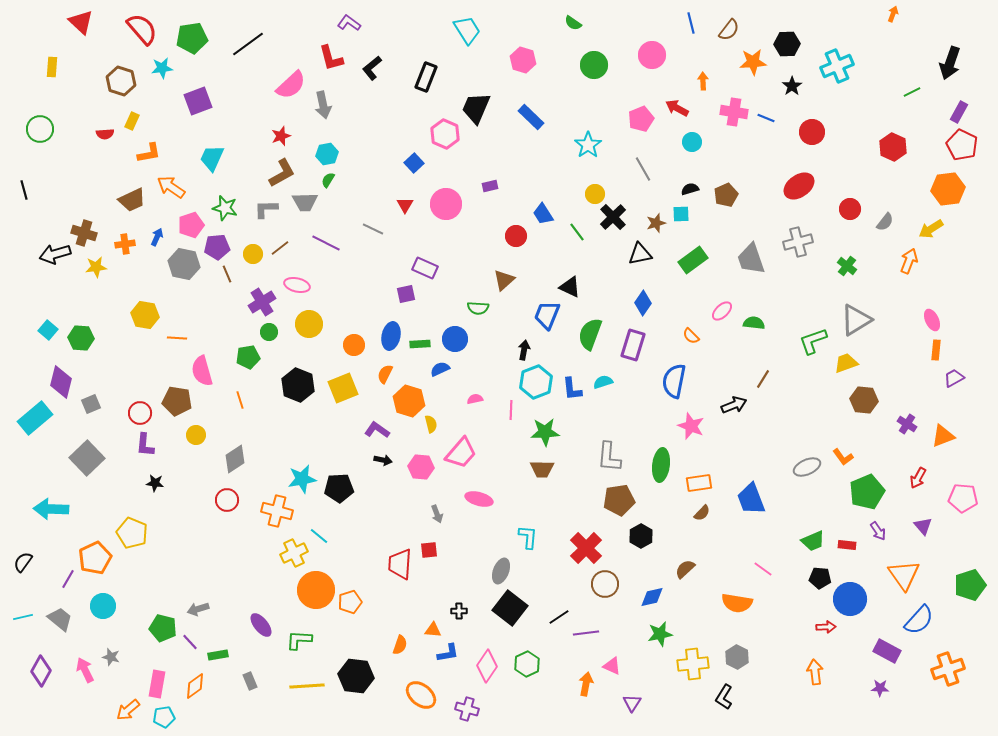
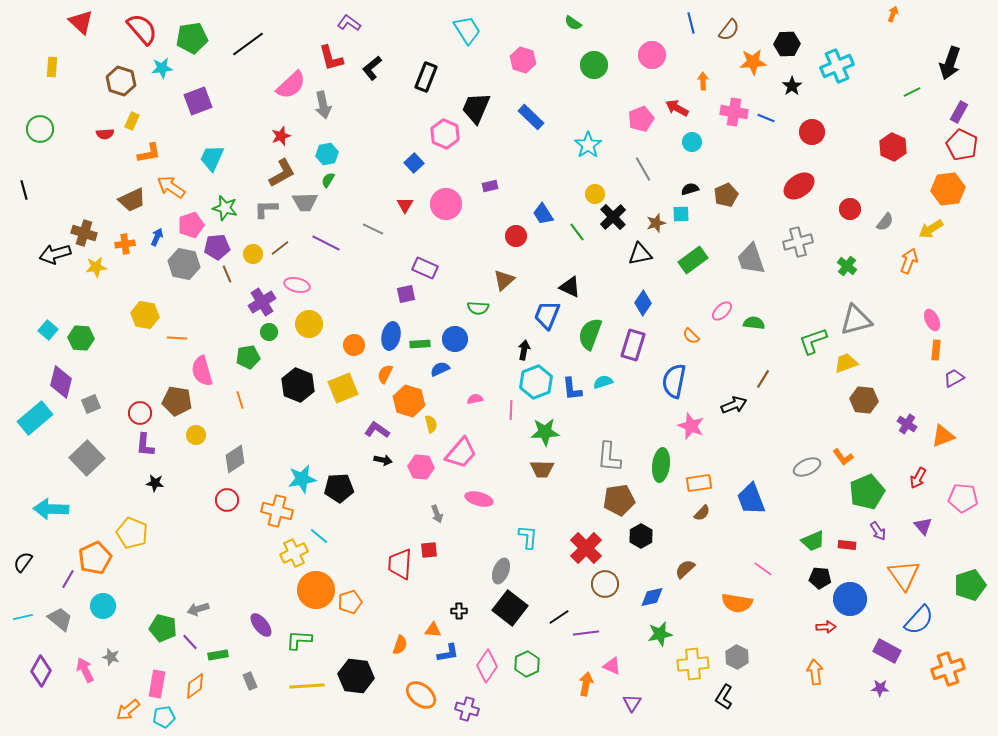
gray triangle at (856, 320): rotated 16 degrees clockwise
